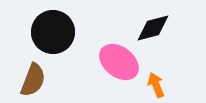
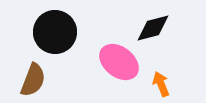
black circle: moved 2 px right
orange arrow: moved 5 px right, 1 px up
